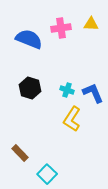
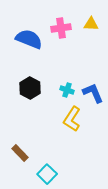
black hexagon: rotated 10 degrees clockwise
